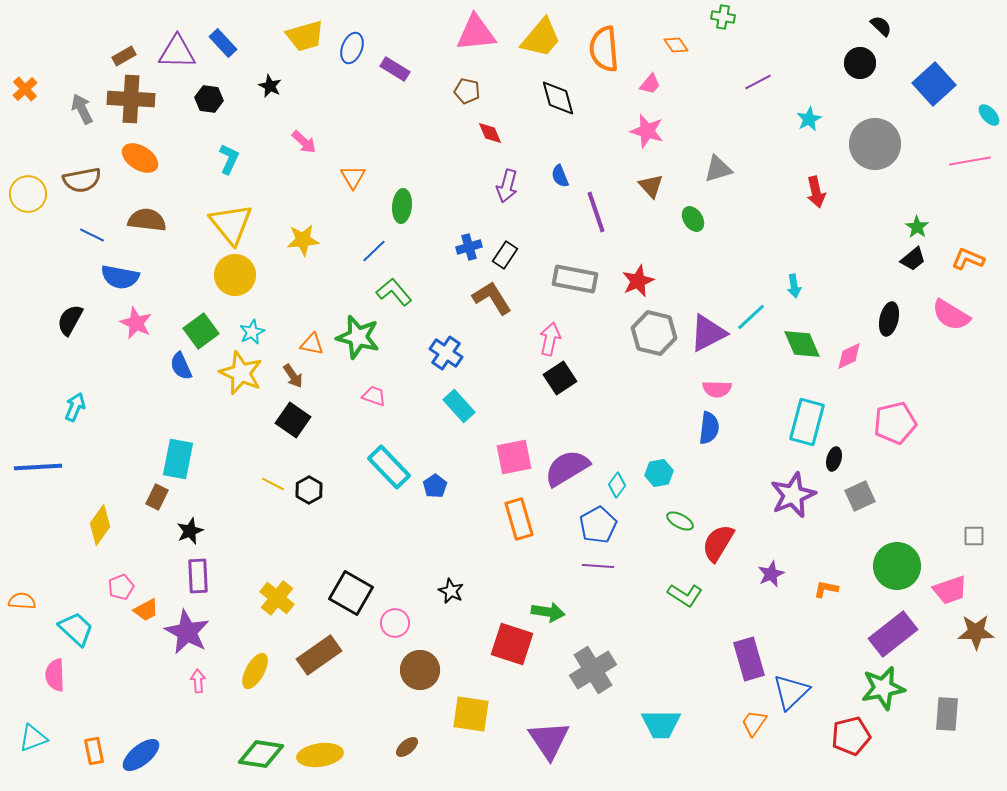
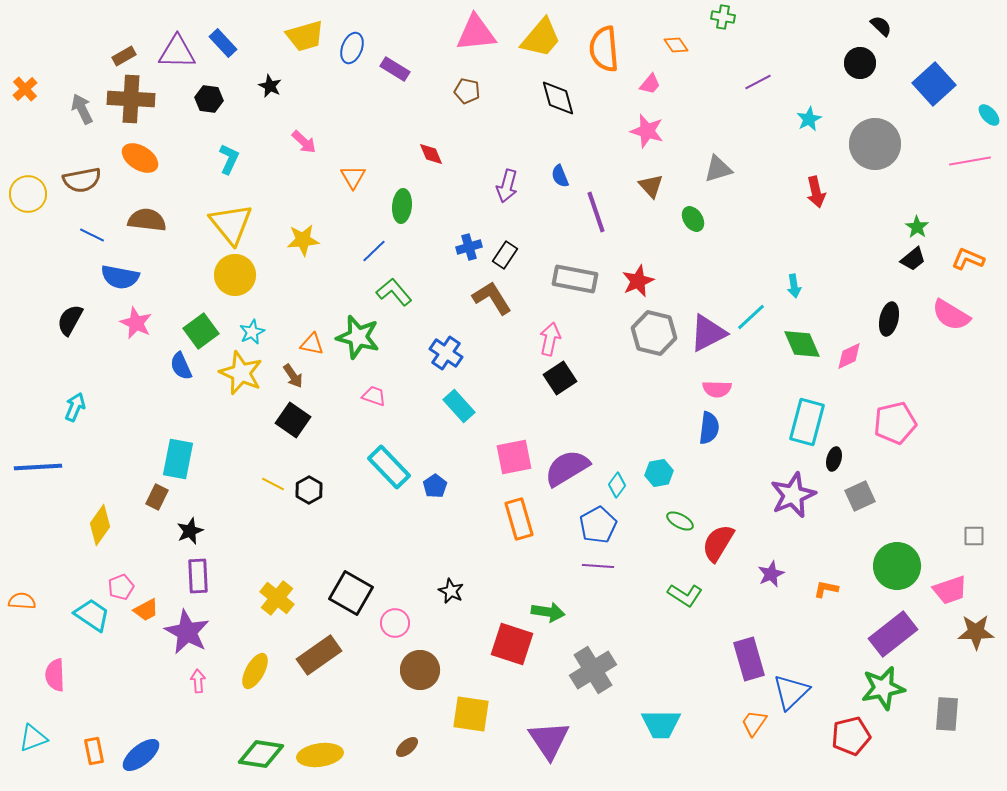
red diamond at (490, 133): moved 59 px left, 21 px down
cyan trapezoid at (76, 629): moved 16 px right, 14 px up; rotated 9 degrees counterclockwise
